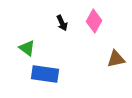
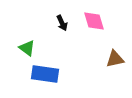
pink diamond: rotated 45 degrees counterclockwise
brown triangle: moved 1 px left
